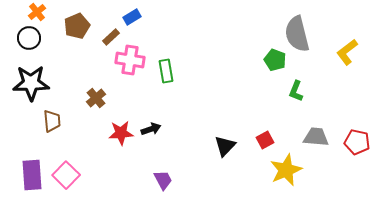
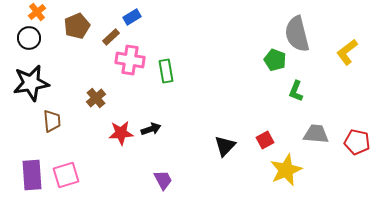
black star: rotated 9 degrees counterclockwise
gray trapezoid: moved 3 px up
pink square: rotated 28 degrees clockwise
